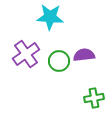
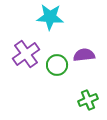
green circle: moved 2 px left, 4 px down
green cross: moved 6 px left, 2 px down; rotated 12 degrees counterclockwise
